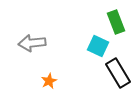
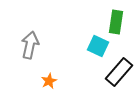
green rectangle: rotated 30 degrees clockwise
gray arrow: moved 2 px left, 2 px down; rotated 108 degrees clockwise
black rectangle: moved 1 px right, 1 px up; rotated 72 degrees clockwise
